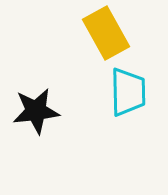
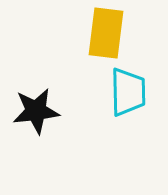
yellow rectangle: rotated 36 degrees clockwise
